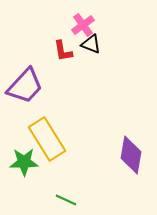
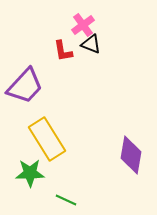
green star: moved 6 px right, 11 px down
